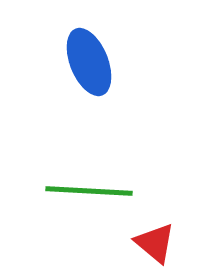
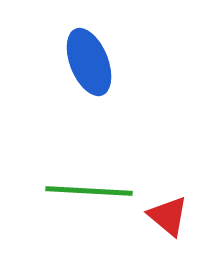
red triangle: moved 13 px right, 27 px up
